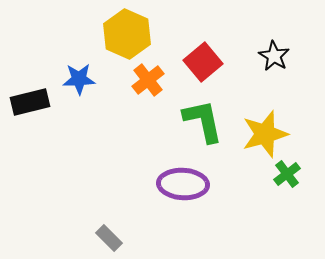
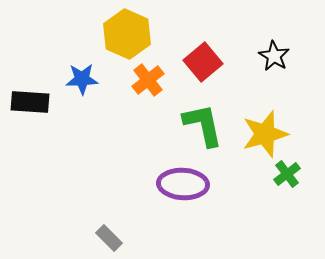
blue star: moved 3 px right
black rectangle: rotated 18 degrees clockwise
green L-shape: moved 4 px down
